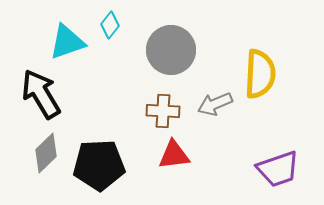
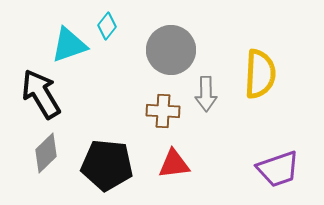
cyan diamond: moved 3 px left, 1 px down
cyan triangle: moved 2 px right, 3 px down
gray arrow: moved 9 px left, 10 px up; rotated 68 degrees counterclockwise
red triangle: moved 9 px down
black pentagon: moved 8 px right; rotated 9 degrees clockwise
